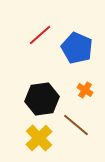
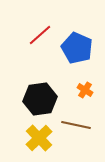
black hexagon: moved 2 px left
brown line: rotated 28 degrees counterclockwise
